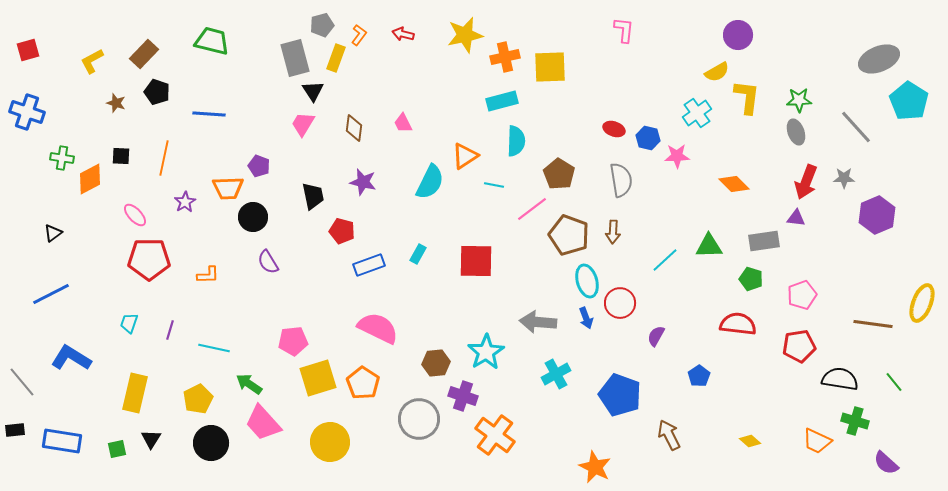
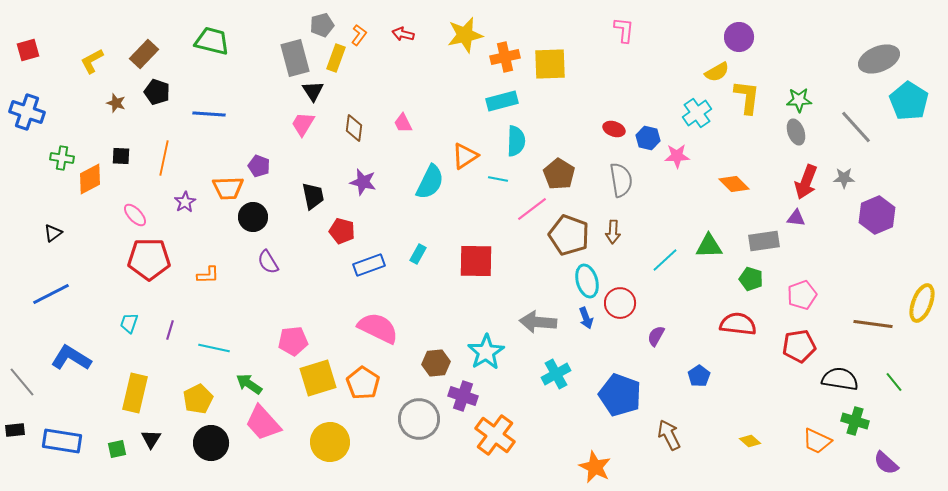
purple circle at (738, 35): moved 1 px right, 2 px down
yellow square at (550, 67): moved 3 px up
cyan line at (494, 185): moved 4 px right, 6 px up
